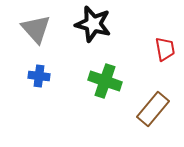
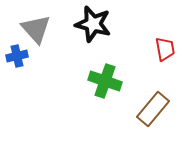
blue cross: moved 22 px left, 20 px up; rotated 20 degrees counterclockwise
